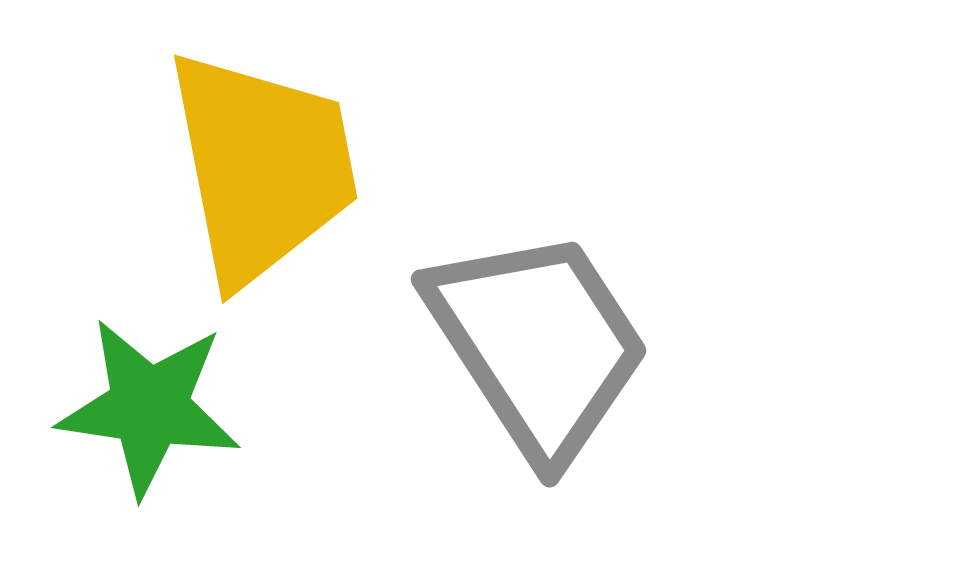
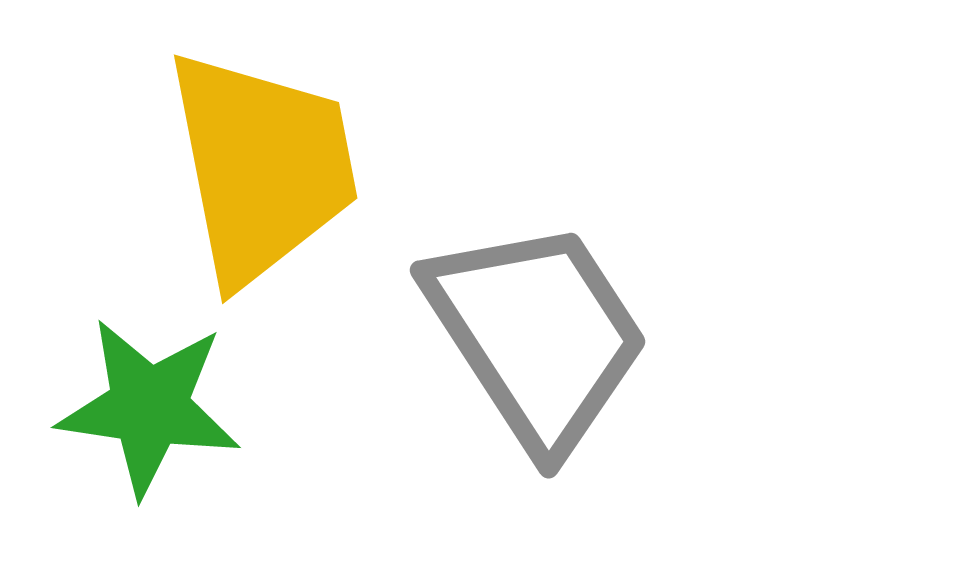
gray trapezoid: moved 1 px left, 9 px up
